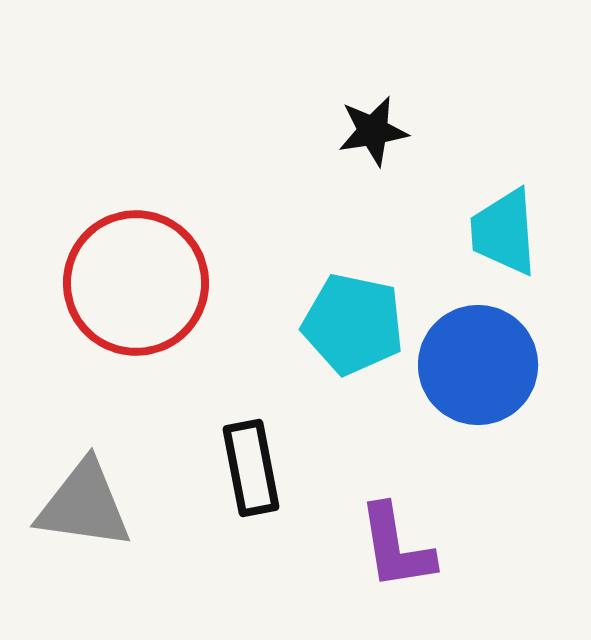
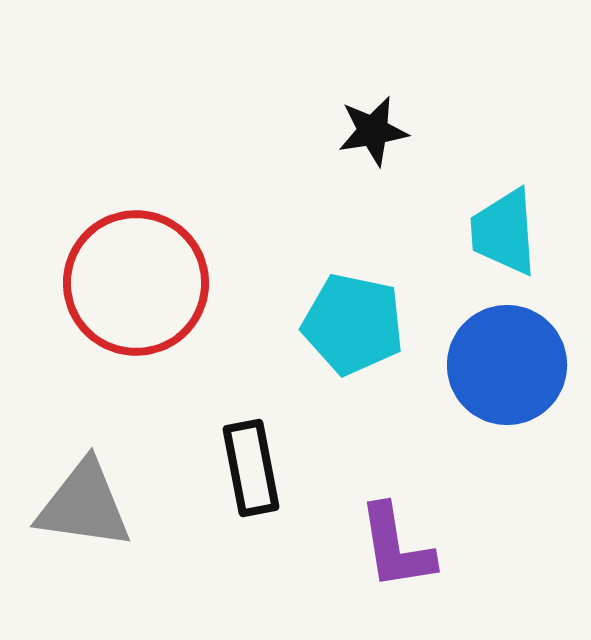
blue circle: moved 29 px right
